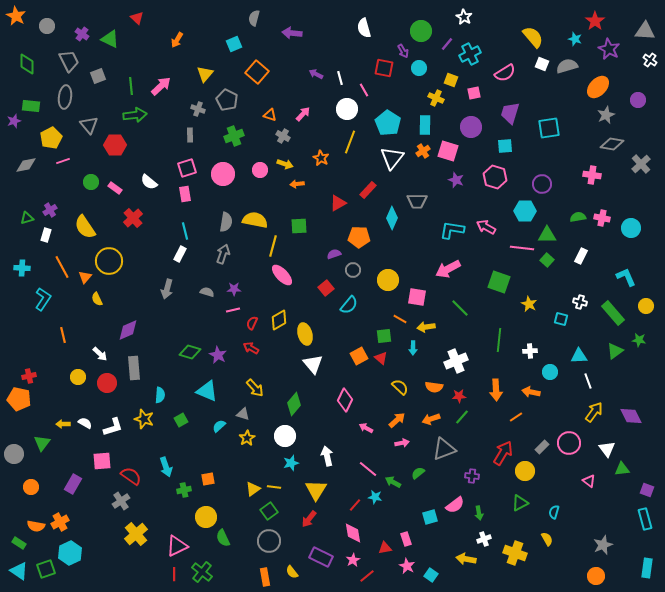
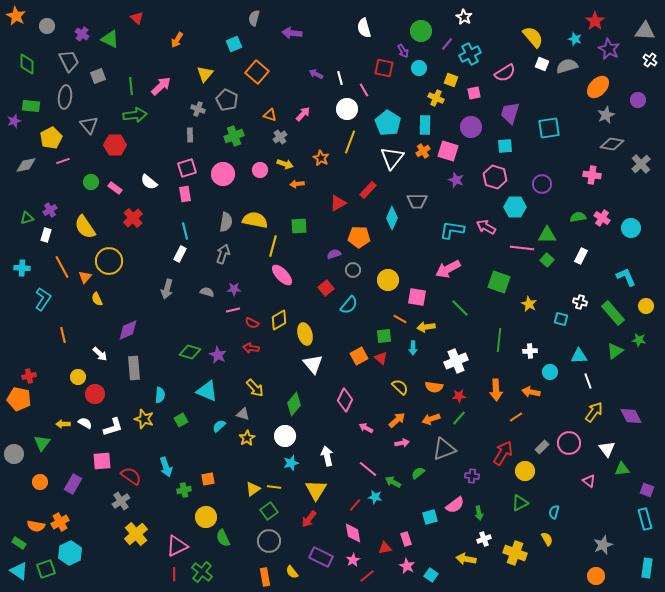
gray cross at (283, 136): moved 3 px left, 1 px down; rotated 24 degrees clockwise
cyan hexagon at (525, 211): moved 10 px left, 4 px up
pink cross at (602, 218): rotated 21 degrees clockwise
red semicircle at (252, 323): rotated 88 degrees counterclockwise
red arrow at (251, 348): rotated 21 degrees counterclockwise
red circle at (107, 383): moved 12 px left, 11 px down
green line at (462, 417): moved 3 px left, 1 px down
orange circle at (31, 487): moved 9 px right, 5 px up
